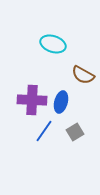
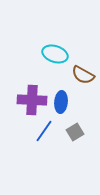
cyan ellipse: moved 2 px right, 10 px down
blue ellipse: rotated 10 degrees counterclockwise
